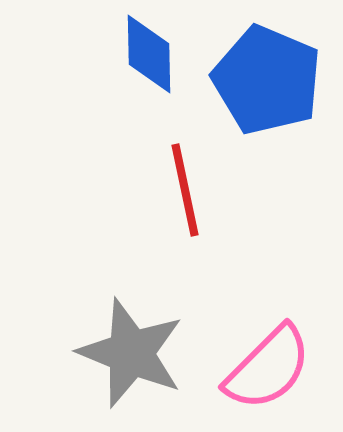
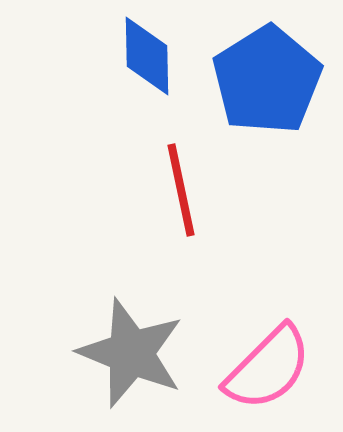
blue diamond: moved 2 px left, 2 px down
blue pentagon: rotated 17 degrees clockwise
red line: moved 4 px left
